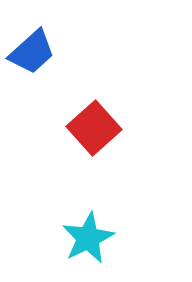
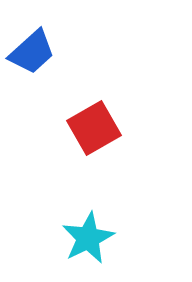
red square: rotated 12 degrees clockwise
